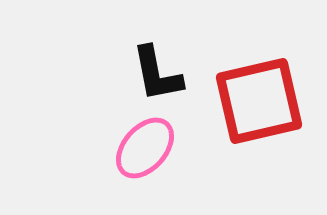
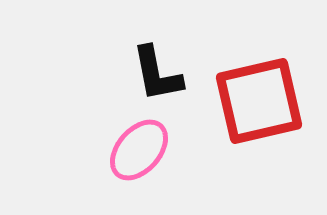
pink ellipse: moved 6 px left, 2 px down
